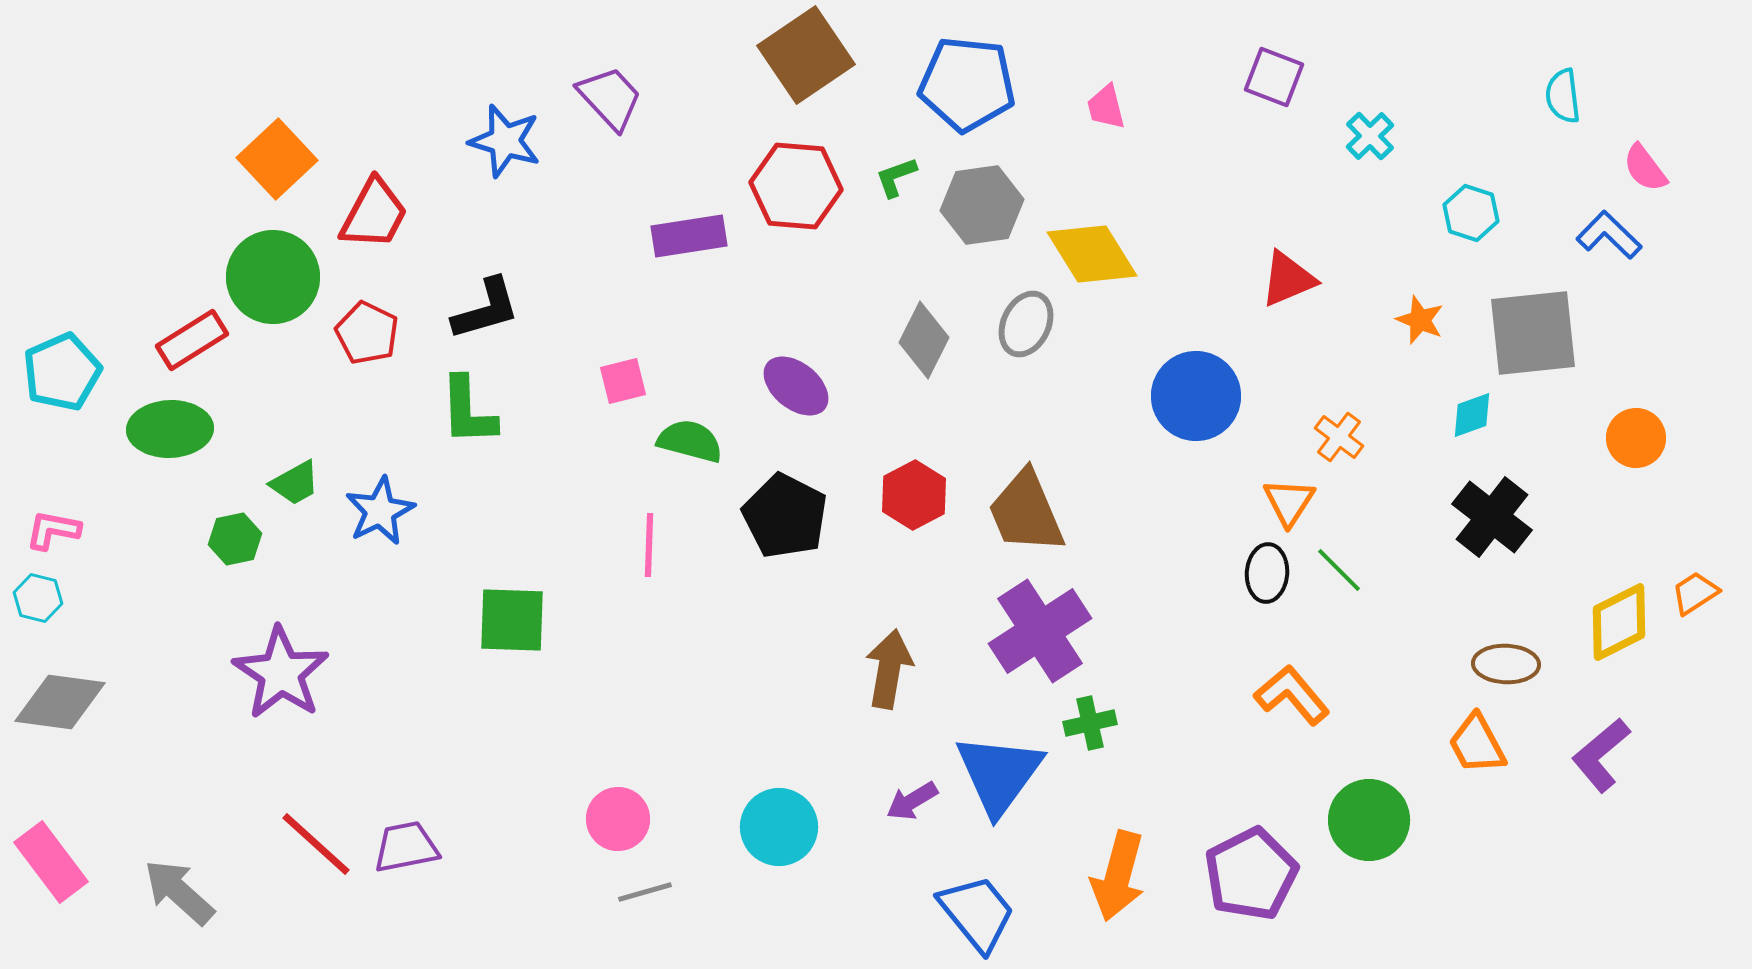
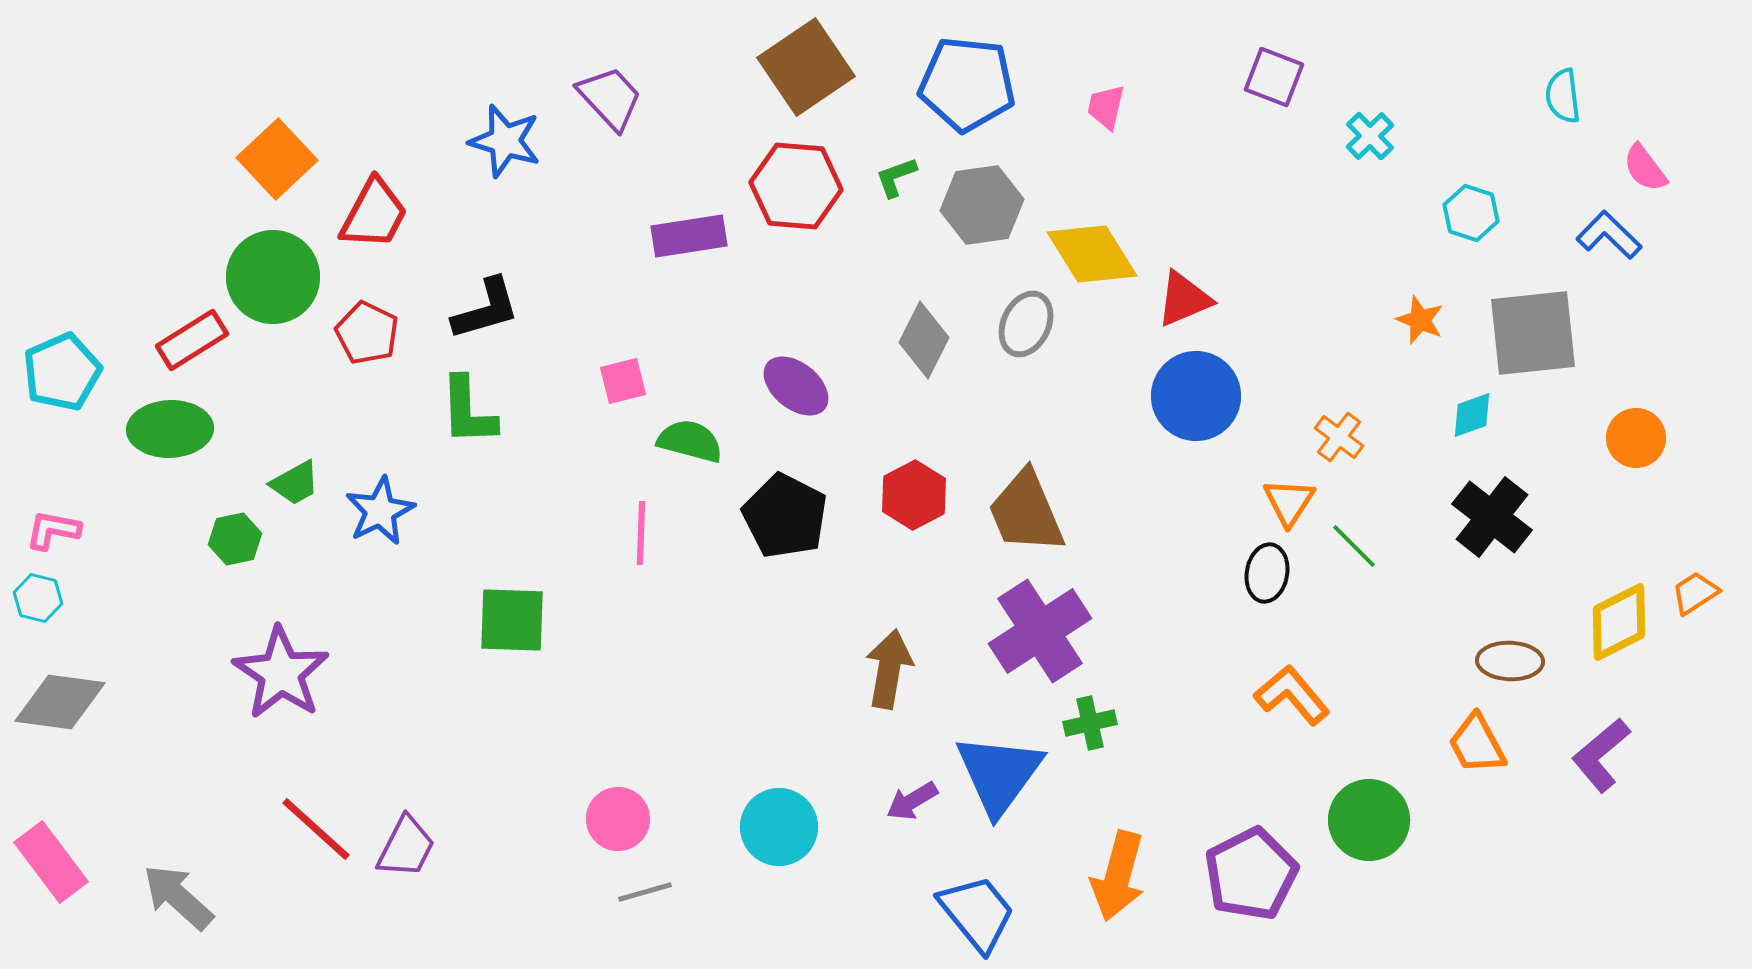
brown square at (806, 55): moved 12 px down
pink trapezoid at (1106, 107): rotated 27 degrees clockwise
red triangle at (1288, 279): moved 104 px left, 20 px down
pink line at (649, 545): moved 8 px left, 12 px up
green line at (1339, 570): moved 15 px right, 24 px up
black ellipse at (1267, 573): rotated 6 degrees clockwise
brown ellipse at (1506, 664): moved 4 px right, 3 px up
red line at (316, 844): moved 15 px up
purple trapezoid at (406, 847): rotated 128 degrees clockwise
gray arrow at (179, 892): moved 1 px left, 5 px down
